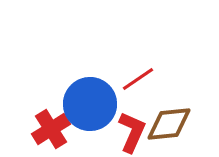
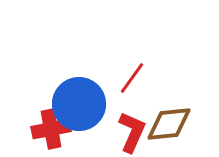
red line: moved 6 px left, 1 px up; rotated 20 degrees counterclockwise
blue circle: moved 11 px left
red cross: rotated 21 degrees clockwise
